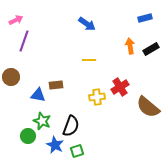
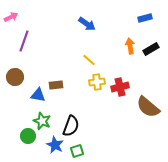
pink arrow: moved 5 px left, 3 px up
yellow line: rotated 40 degrees clockwise
brown circle: moved 4 px right
red cross: rotated 18 degrees clockwise
yellow cross: moved 15 px up
